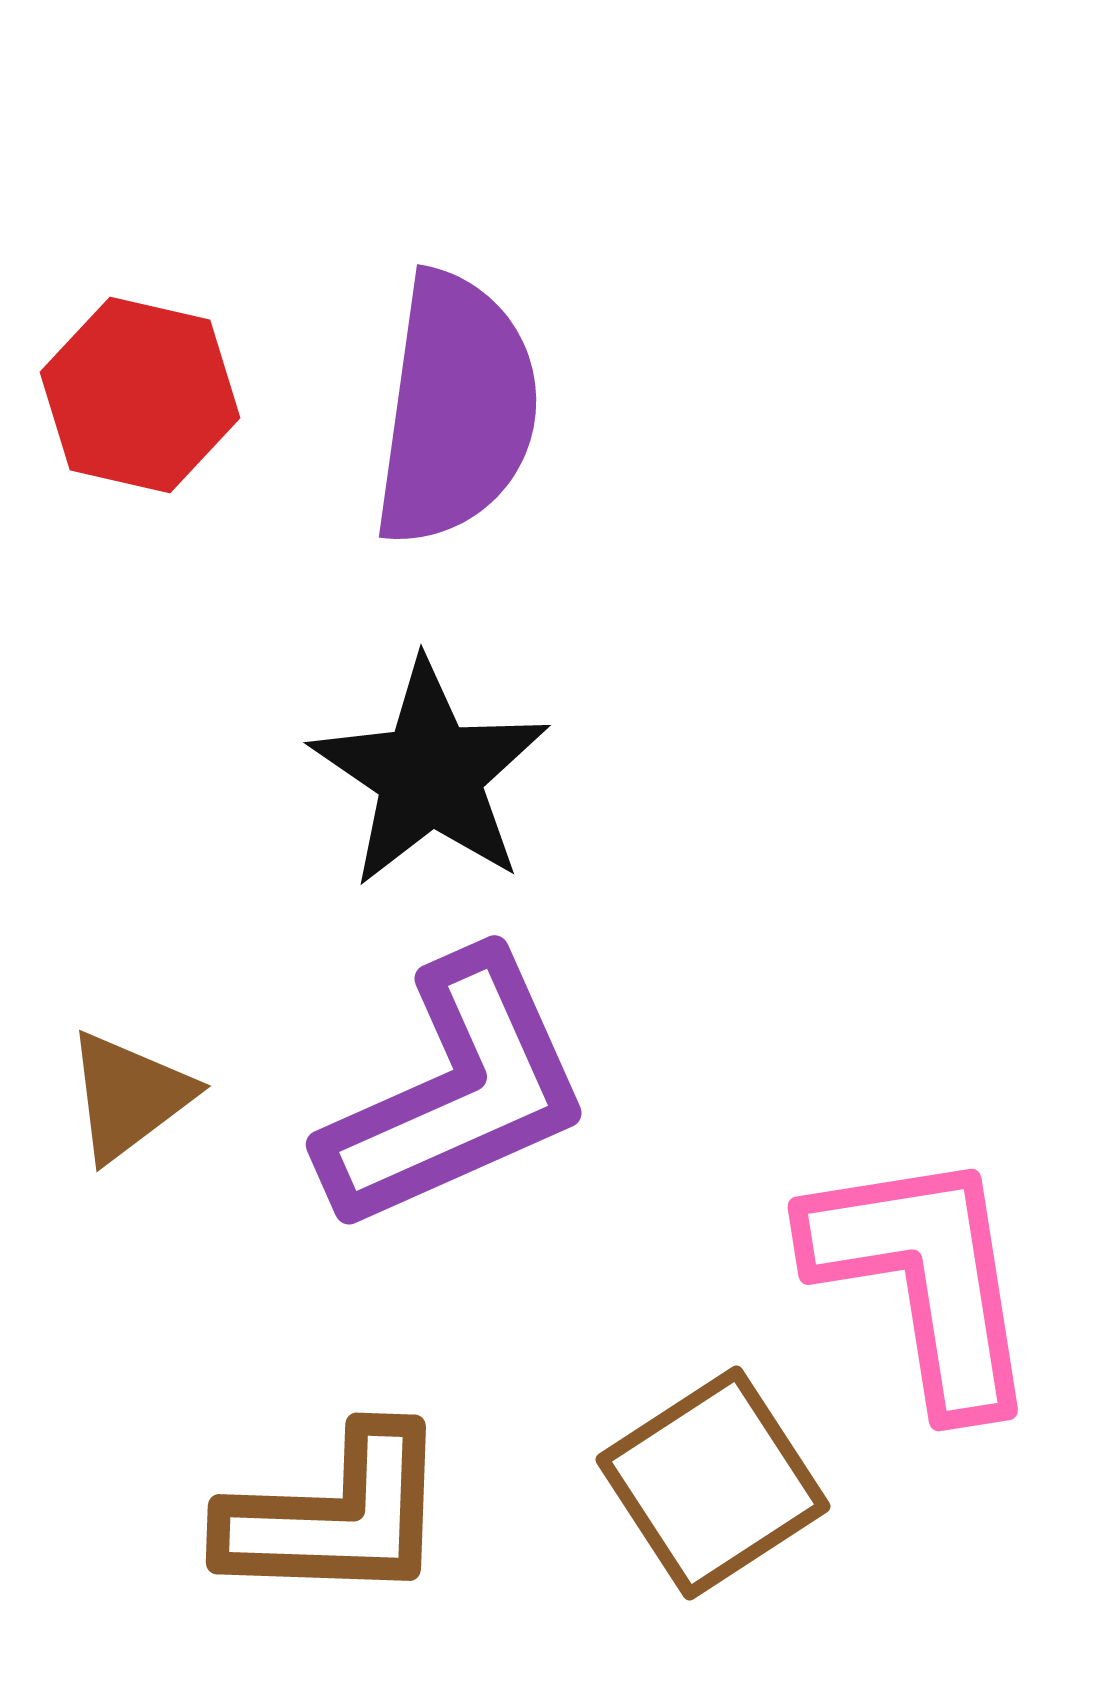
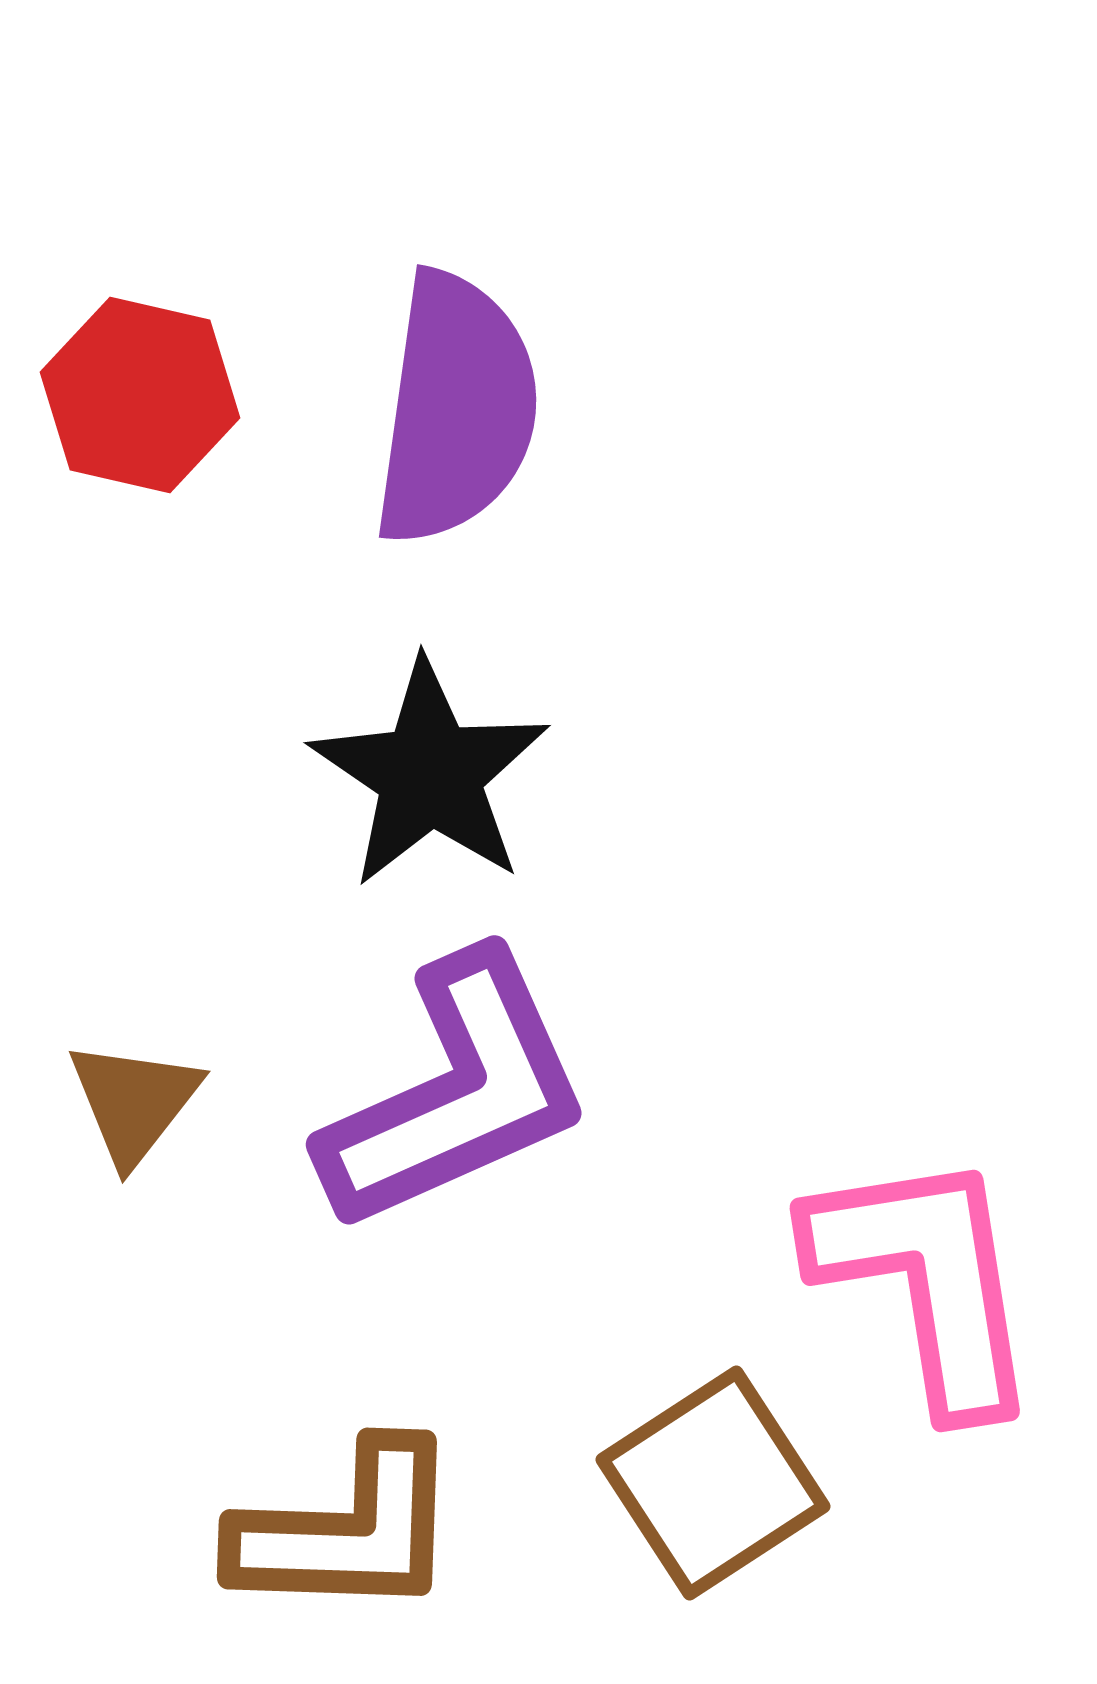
brown triangle: moved 5 px right, 6 px down; rotated 15 degrees counterclockwise
pink L-shape: moved 2 px right, 1 px down
brown L-shape: moved 11 px right, 15 px down
